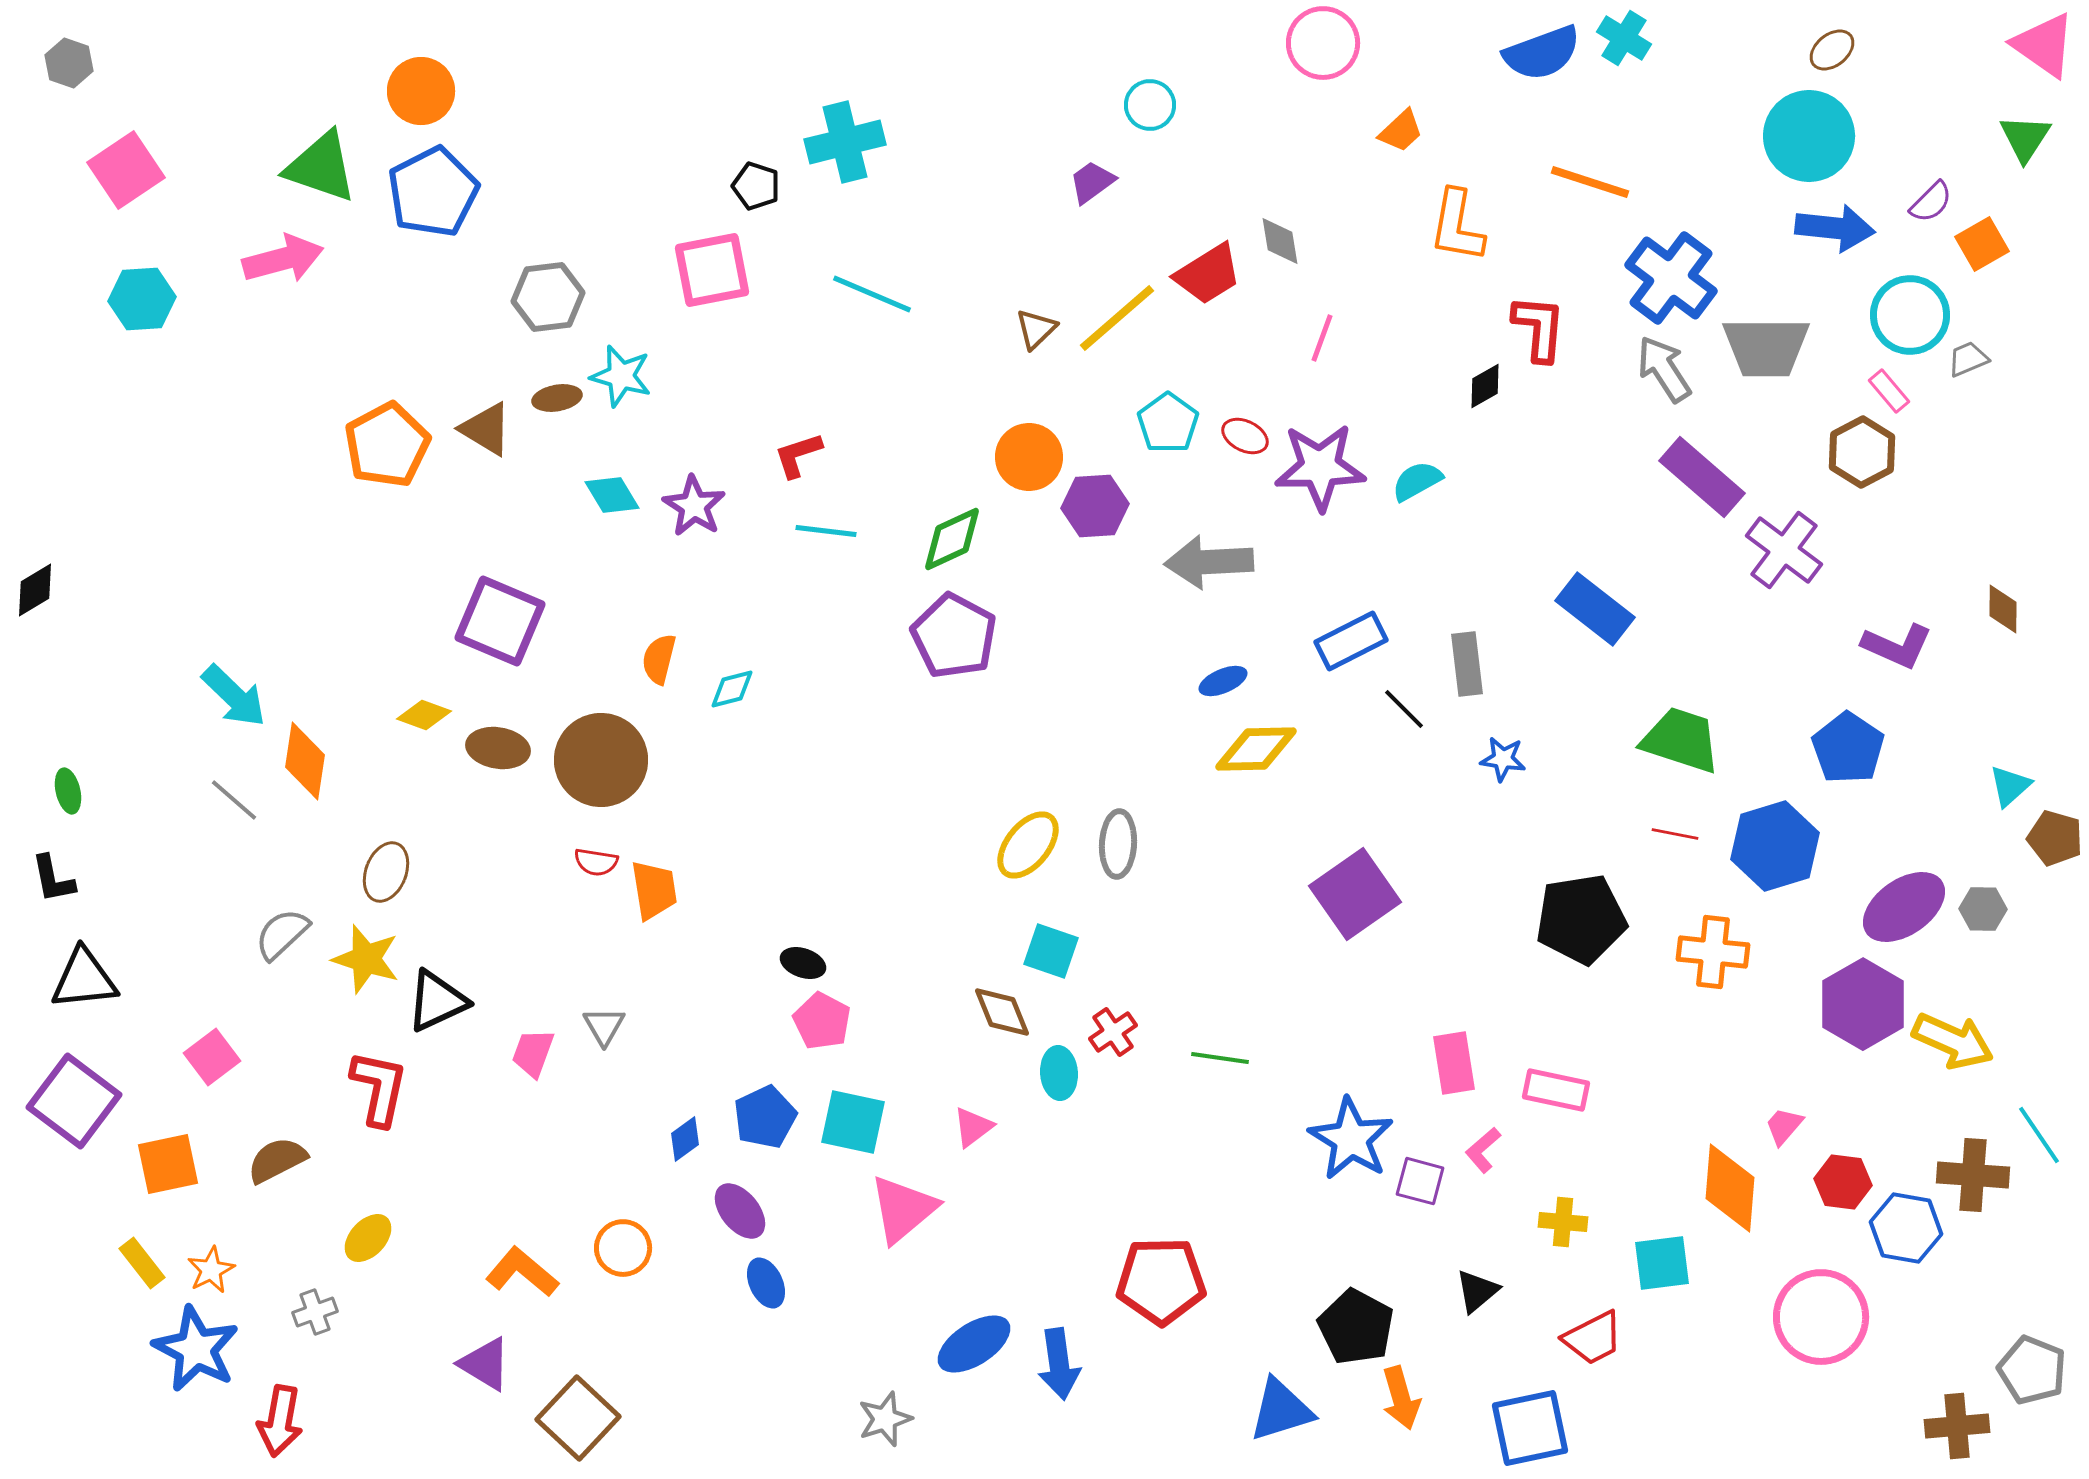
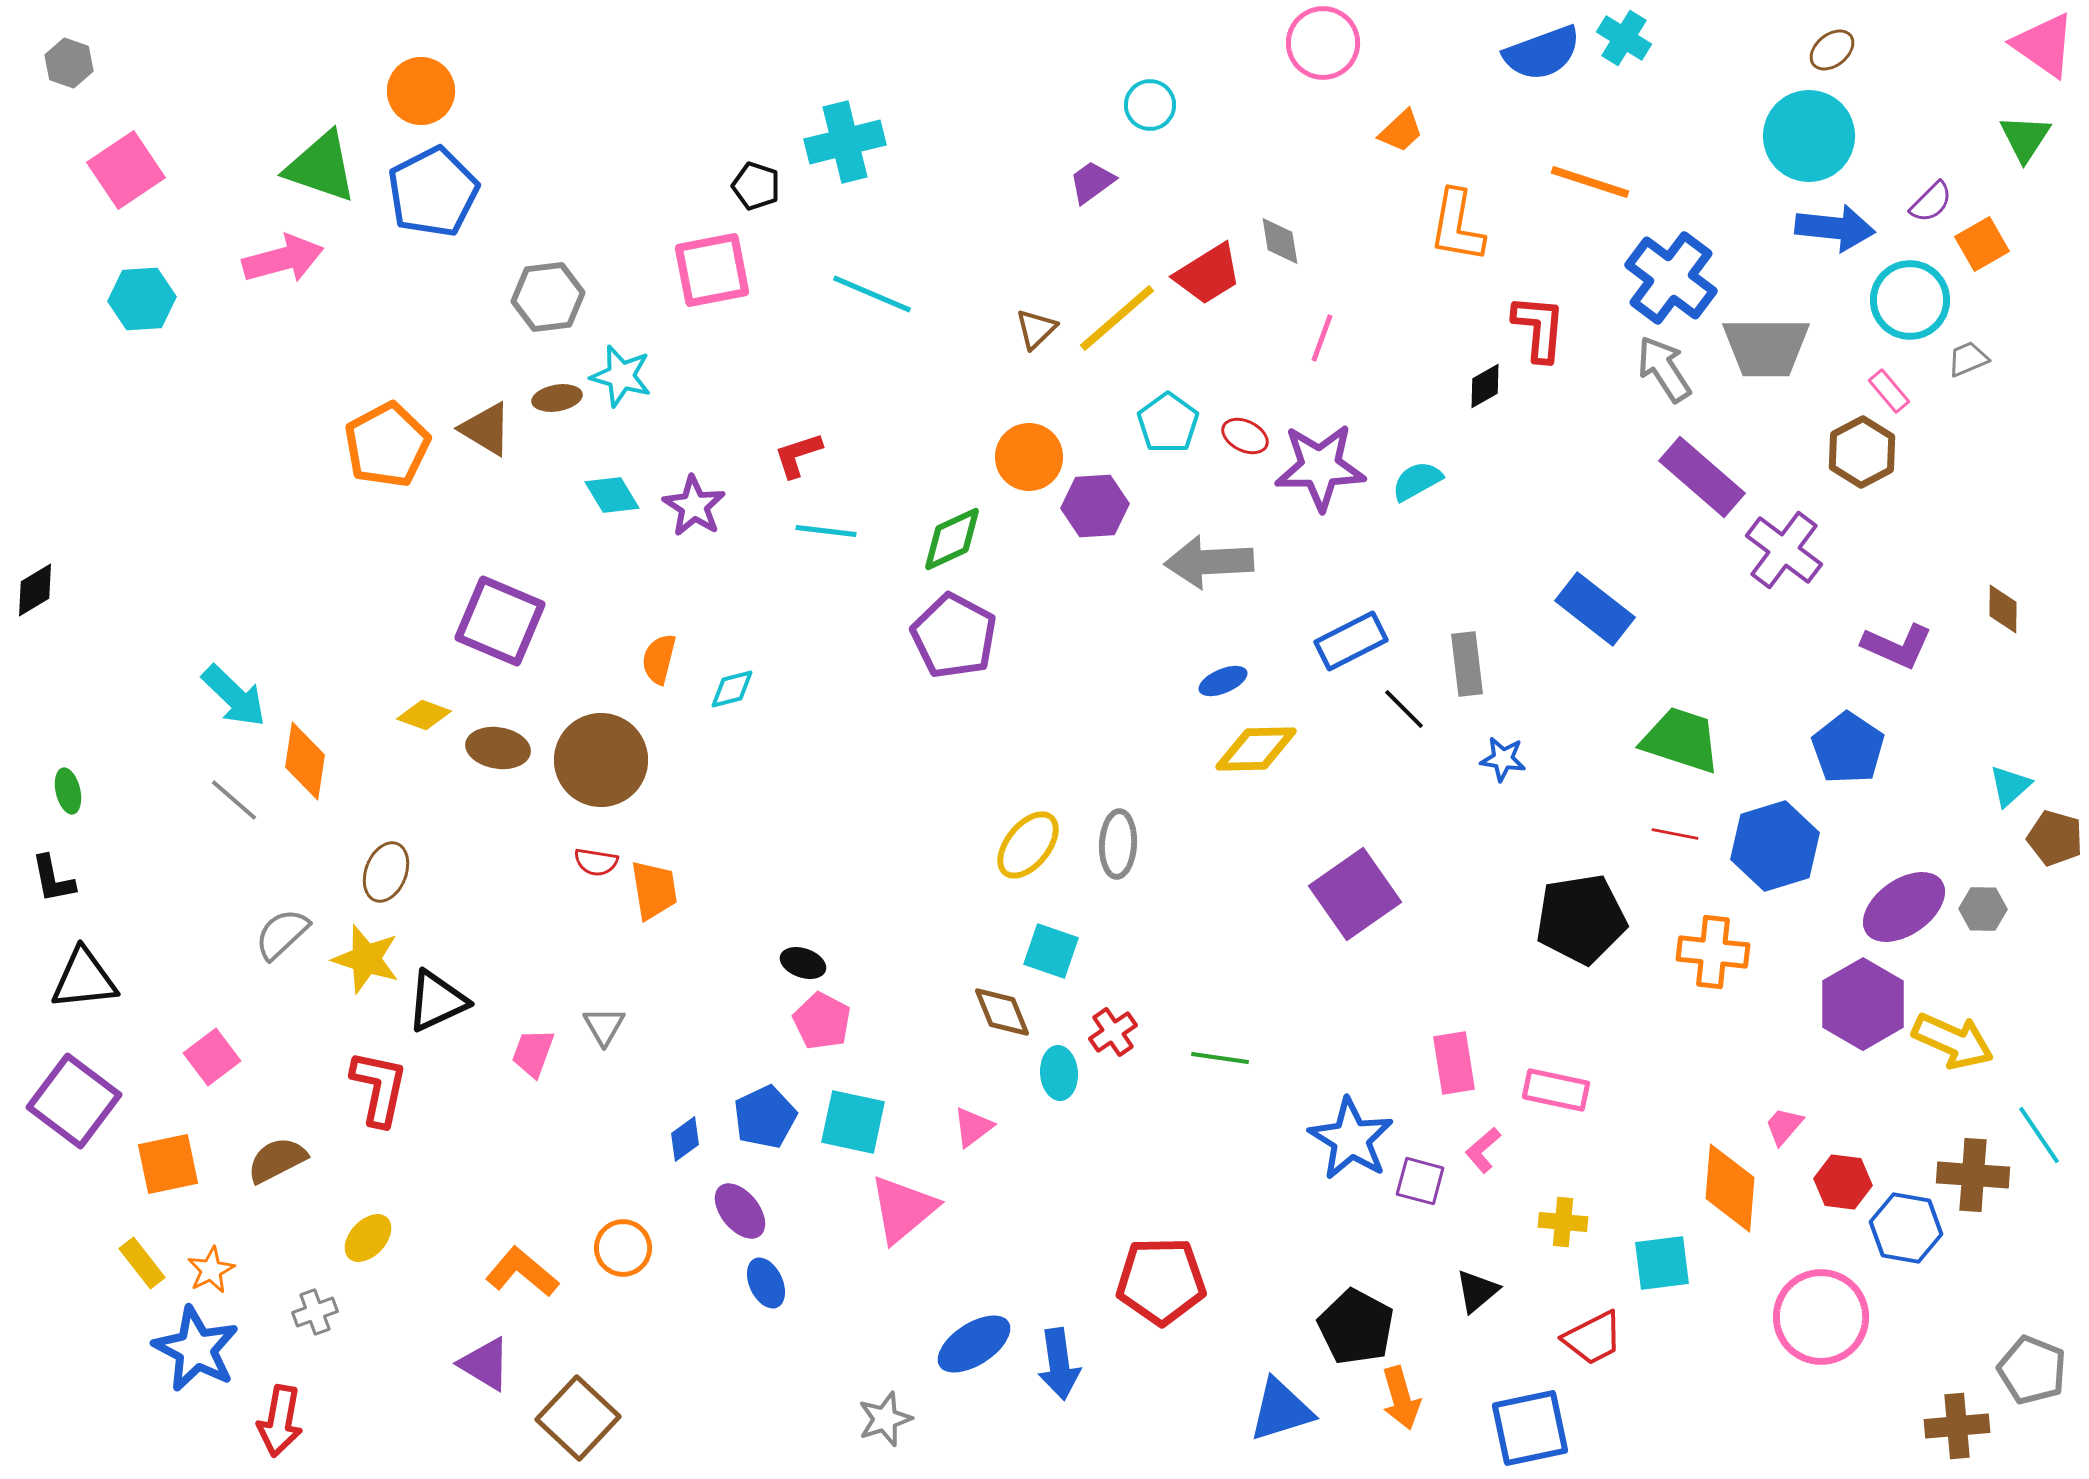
cyan circle at (1910, 315): moved 15 px up
